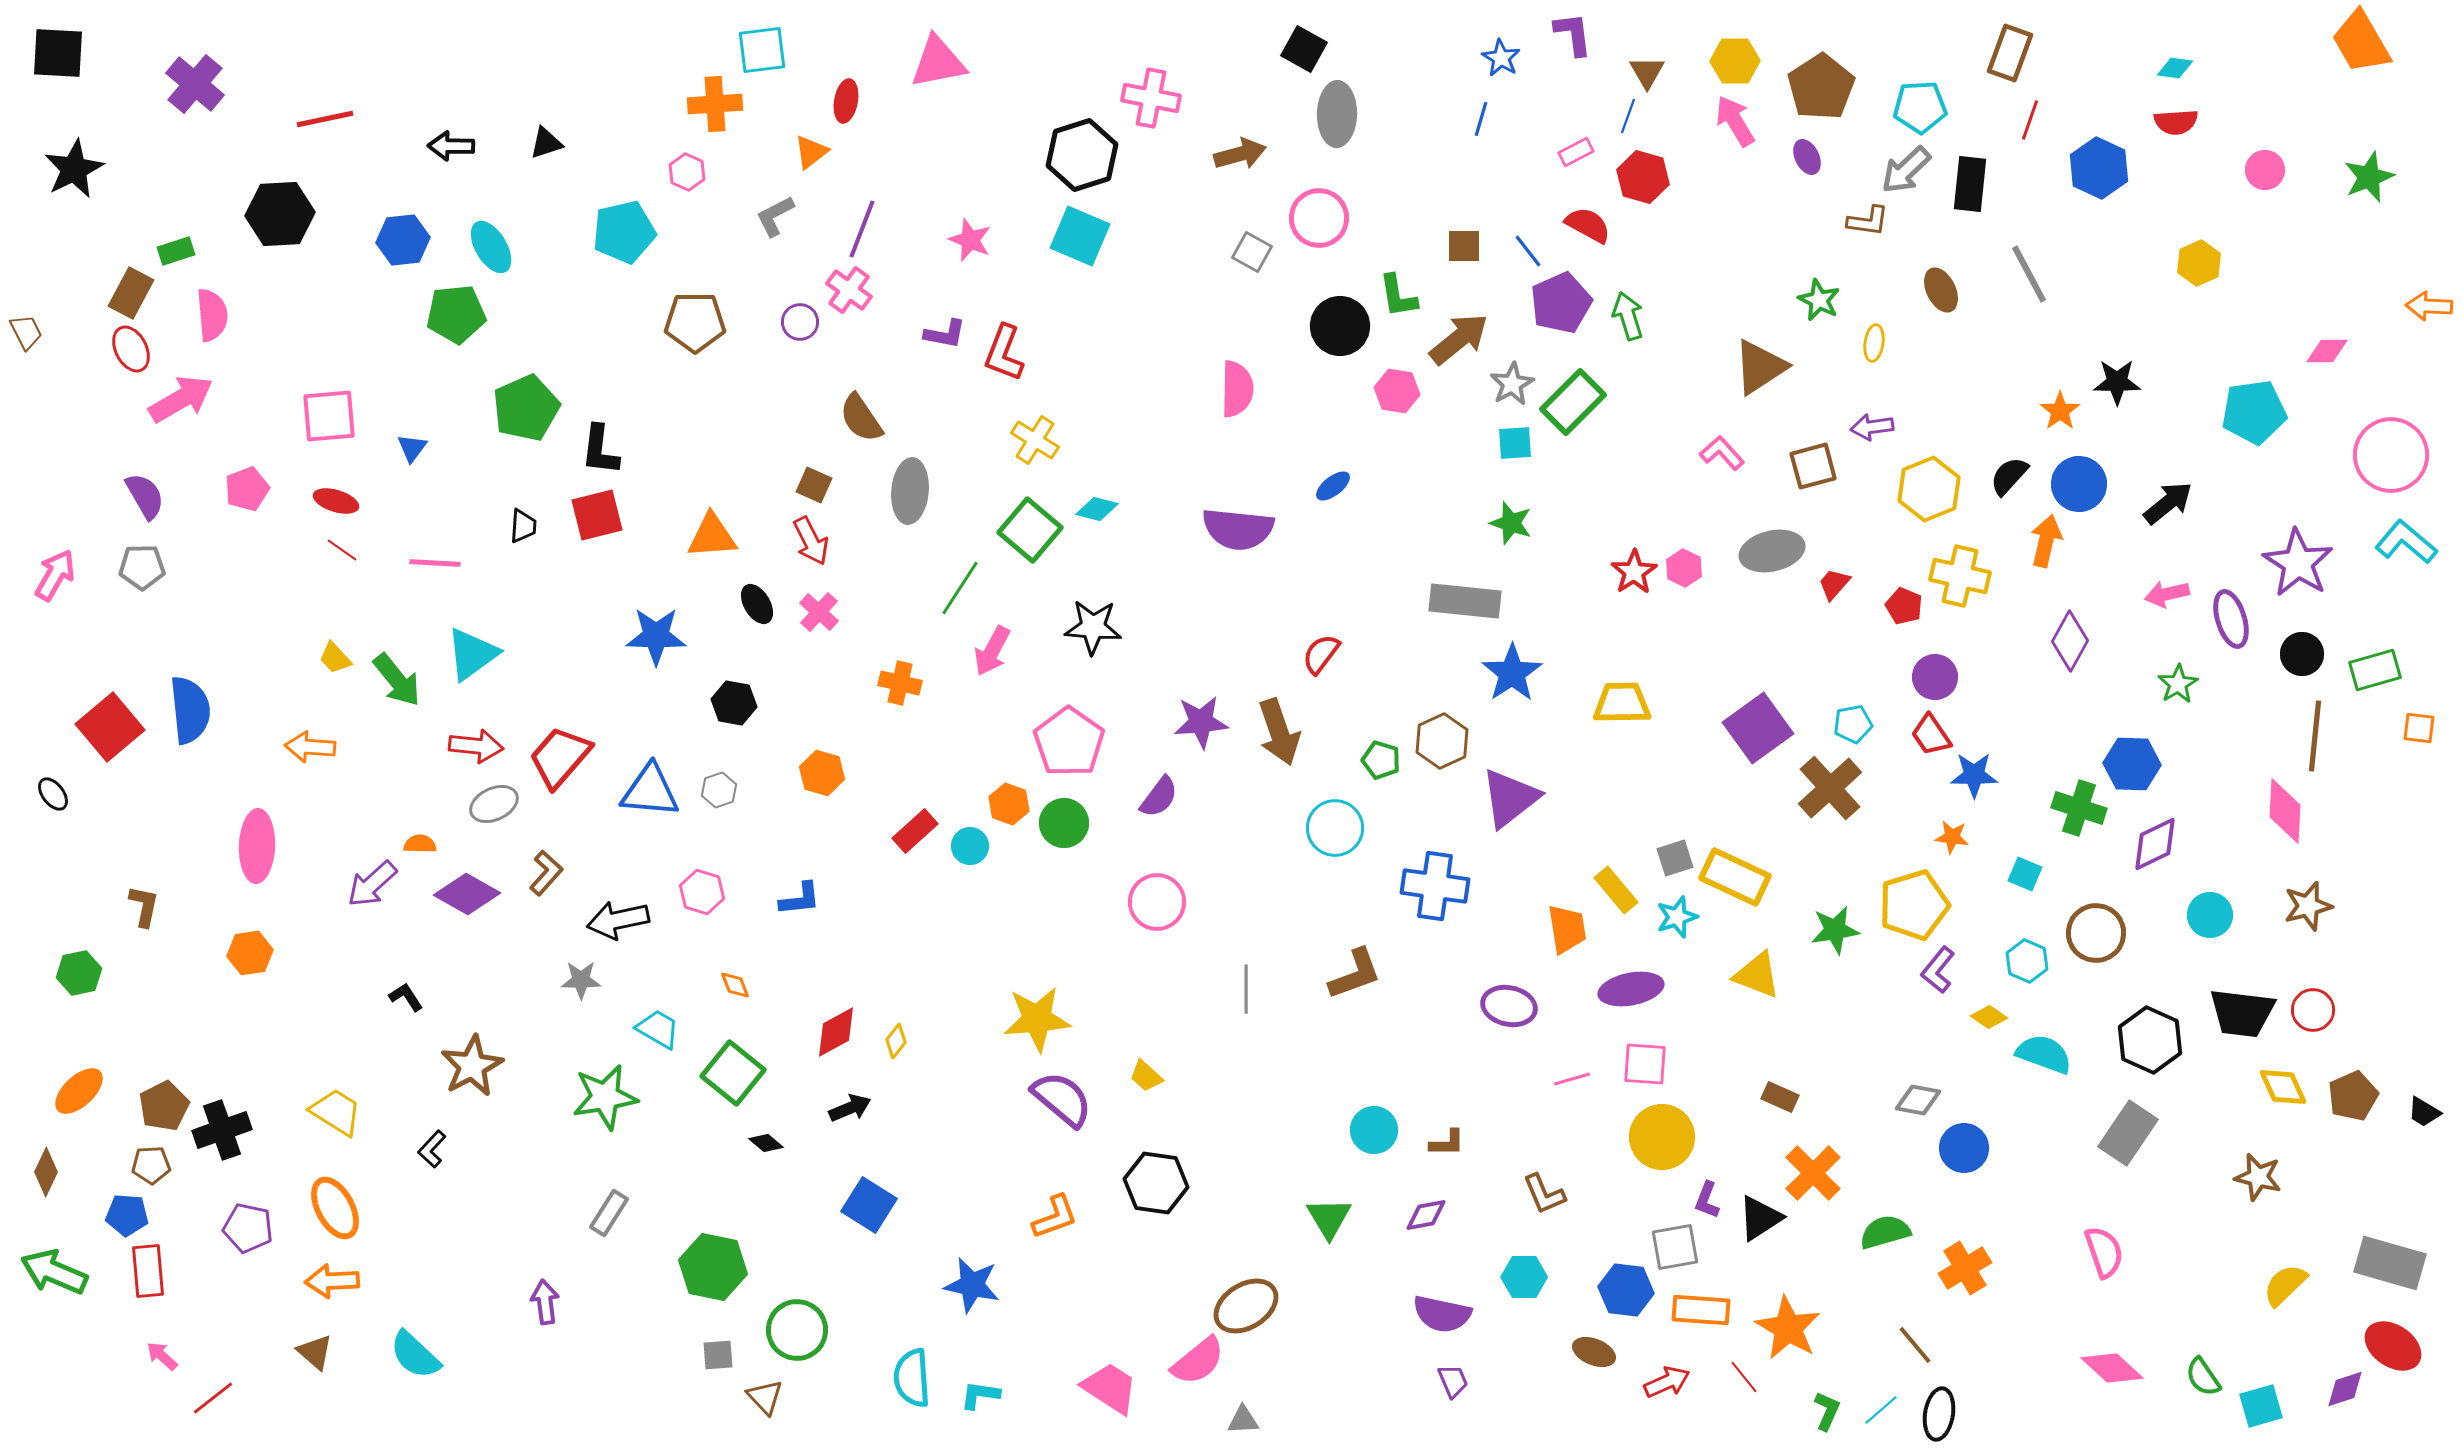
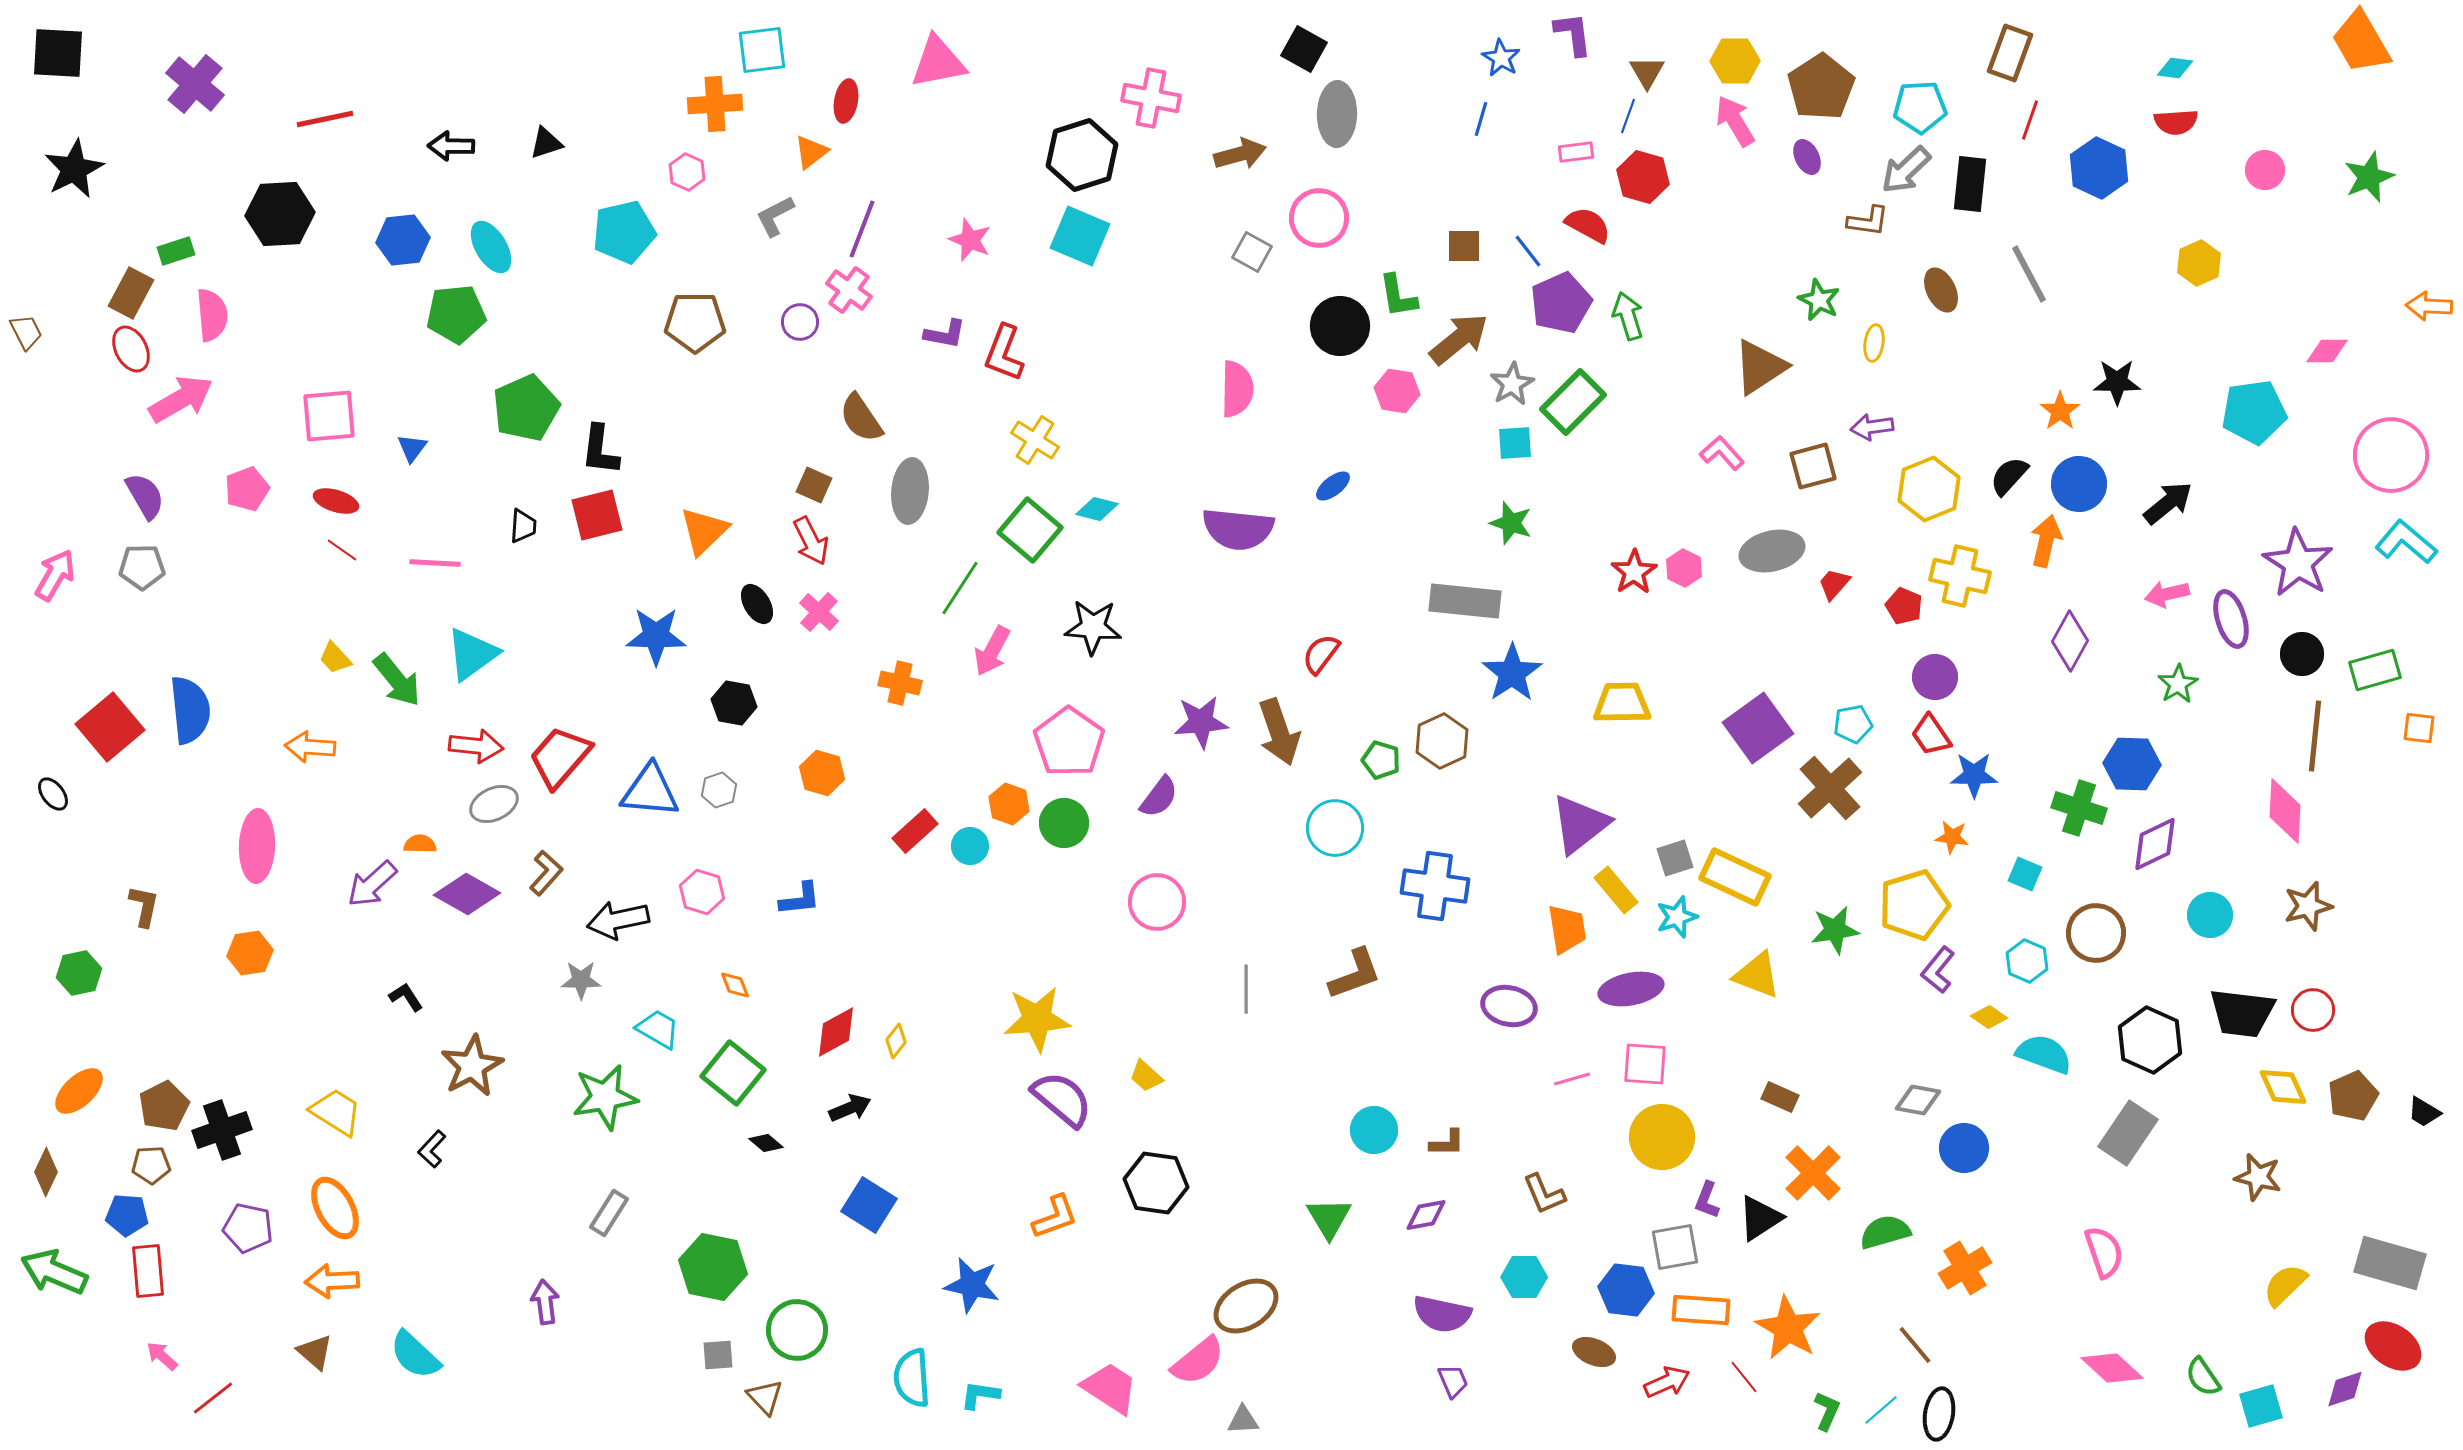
pink rectangle at (1576, 152): rotated 20 degrees clockwise
orange triangle at (712, 536): moved 8 px left, 5 px up; rotated 40 degrees counterclockwise
purple triangle at (1510, 798): moved 70 px right, 26 px down
